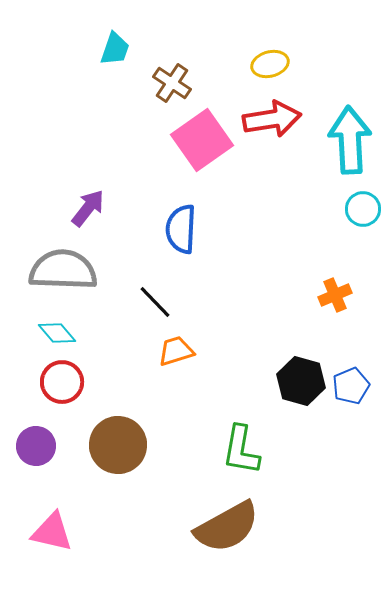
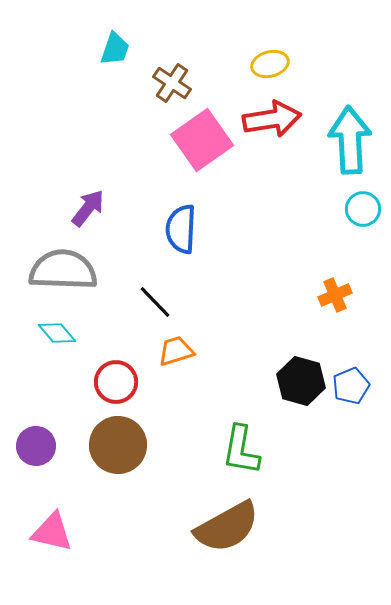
red circle: moved 54 px right
